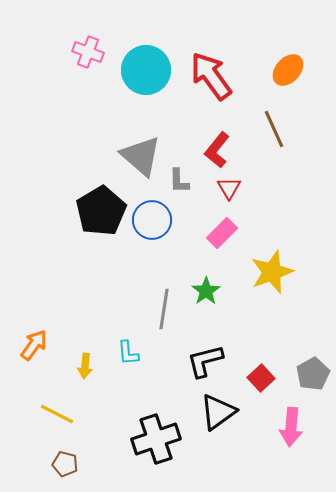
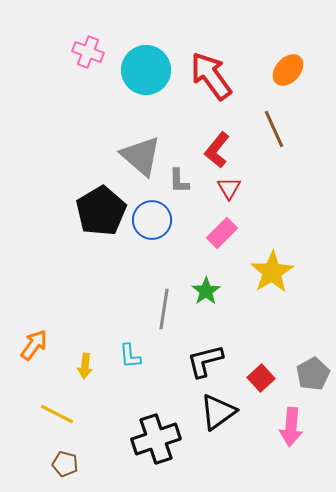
yellow star: rotated 12 degrees counterclockwise
cyan L-shape: moved 2 px right, 3 px down
